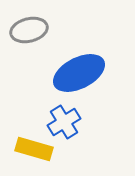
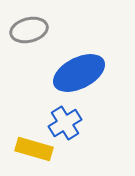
blue cross: moved 1 px right, 1 px down
